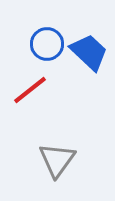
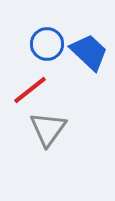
gray triangle: moved 9 px left, 31 px up
